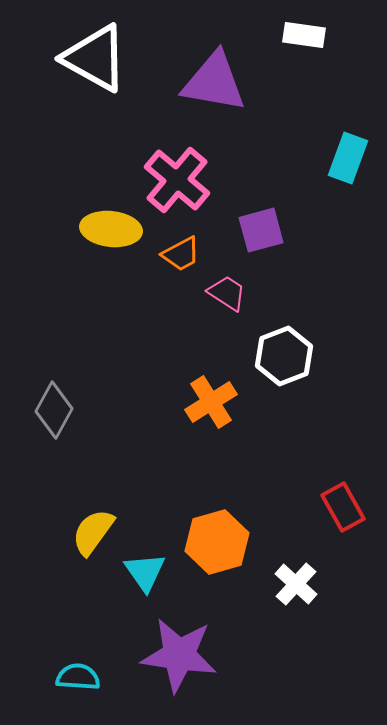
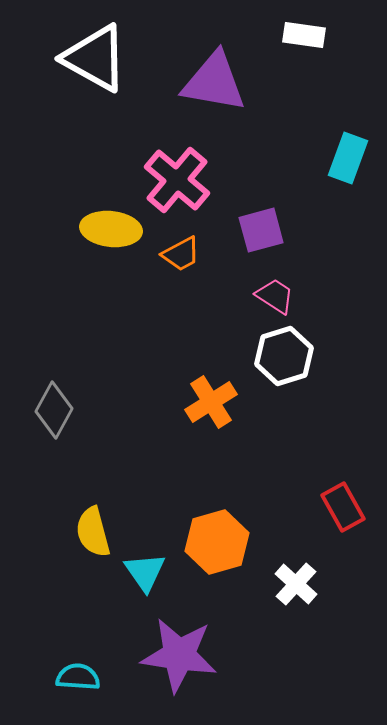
pink trapezoid: moved 48 px right, 3 px down
white hexagon: rotated 4 degrees clockwise
yellow semicircle: rotated 51 degrees counterclockwise
